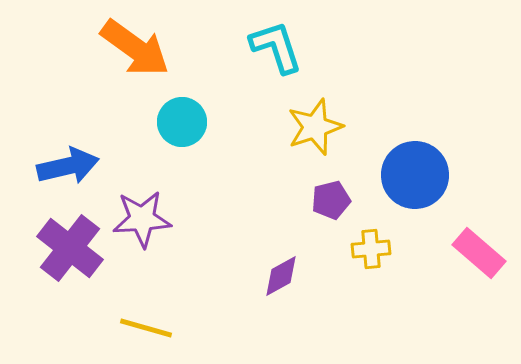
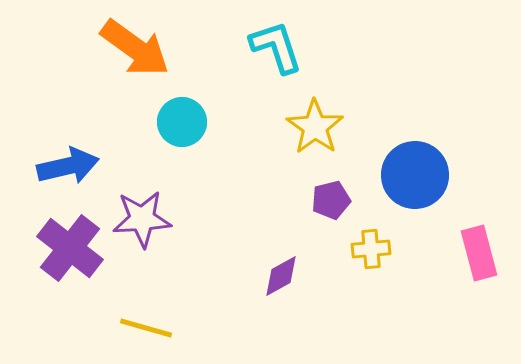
yellow star: rotated 18 degrees counterclockwise
pink rectangle: rotated 34 degrees clockwise
